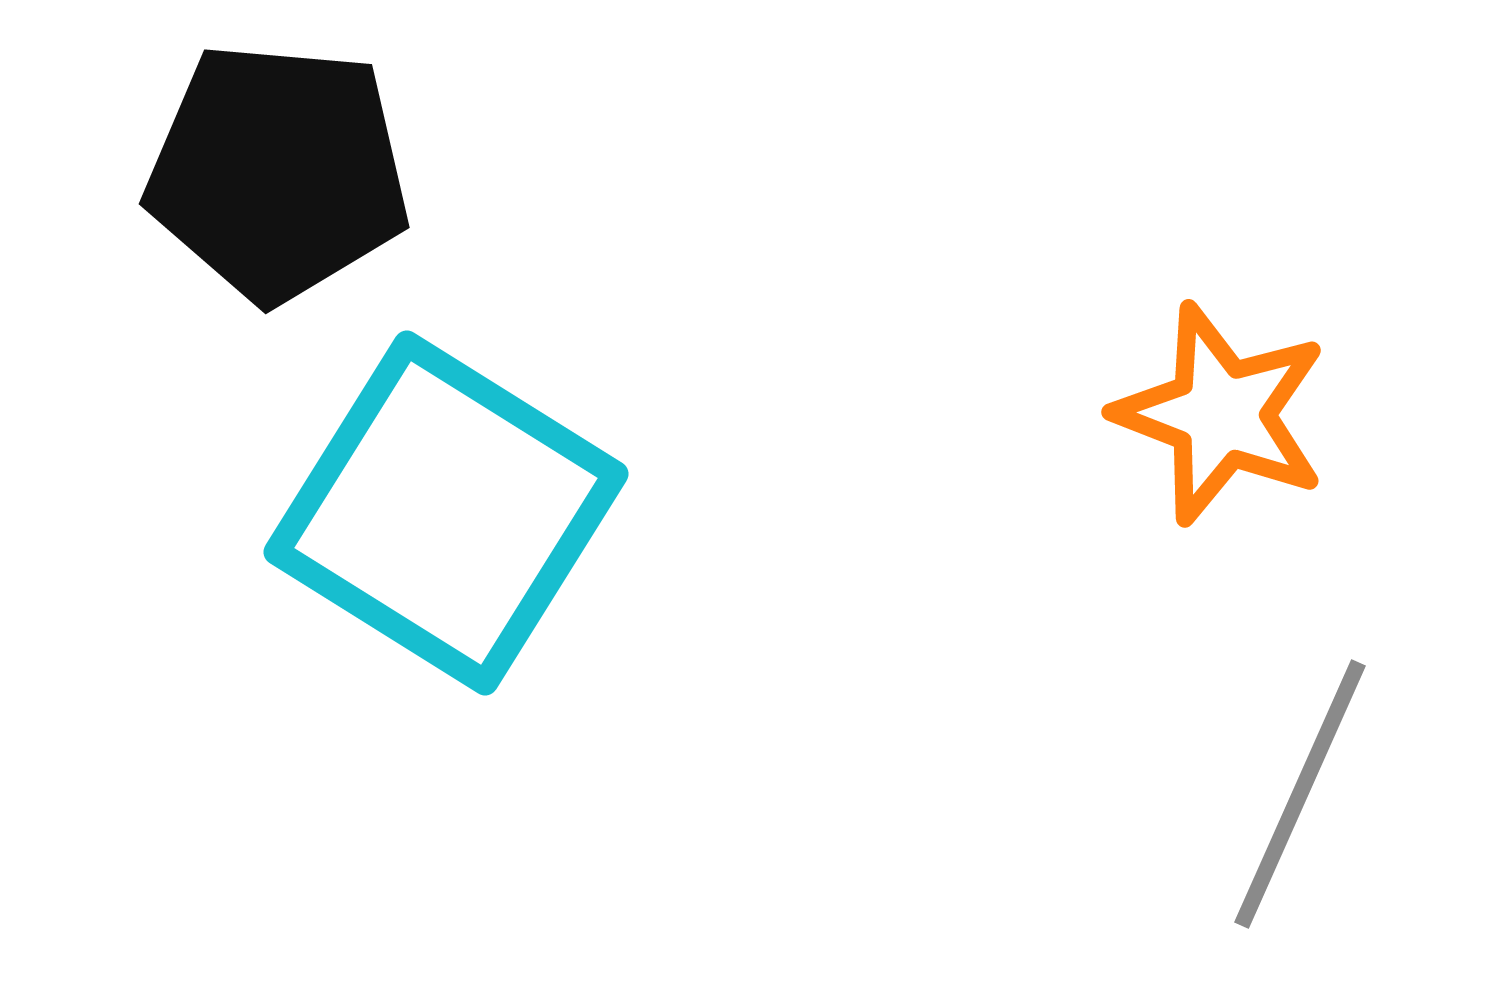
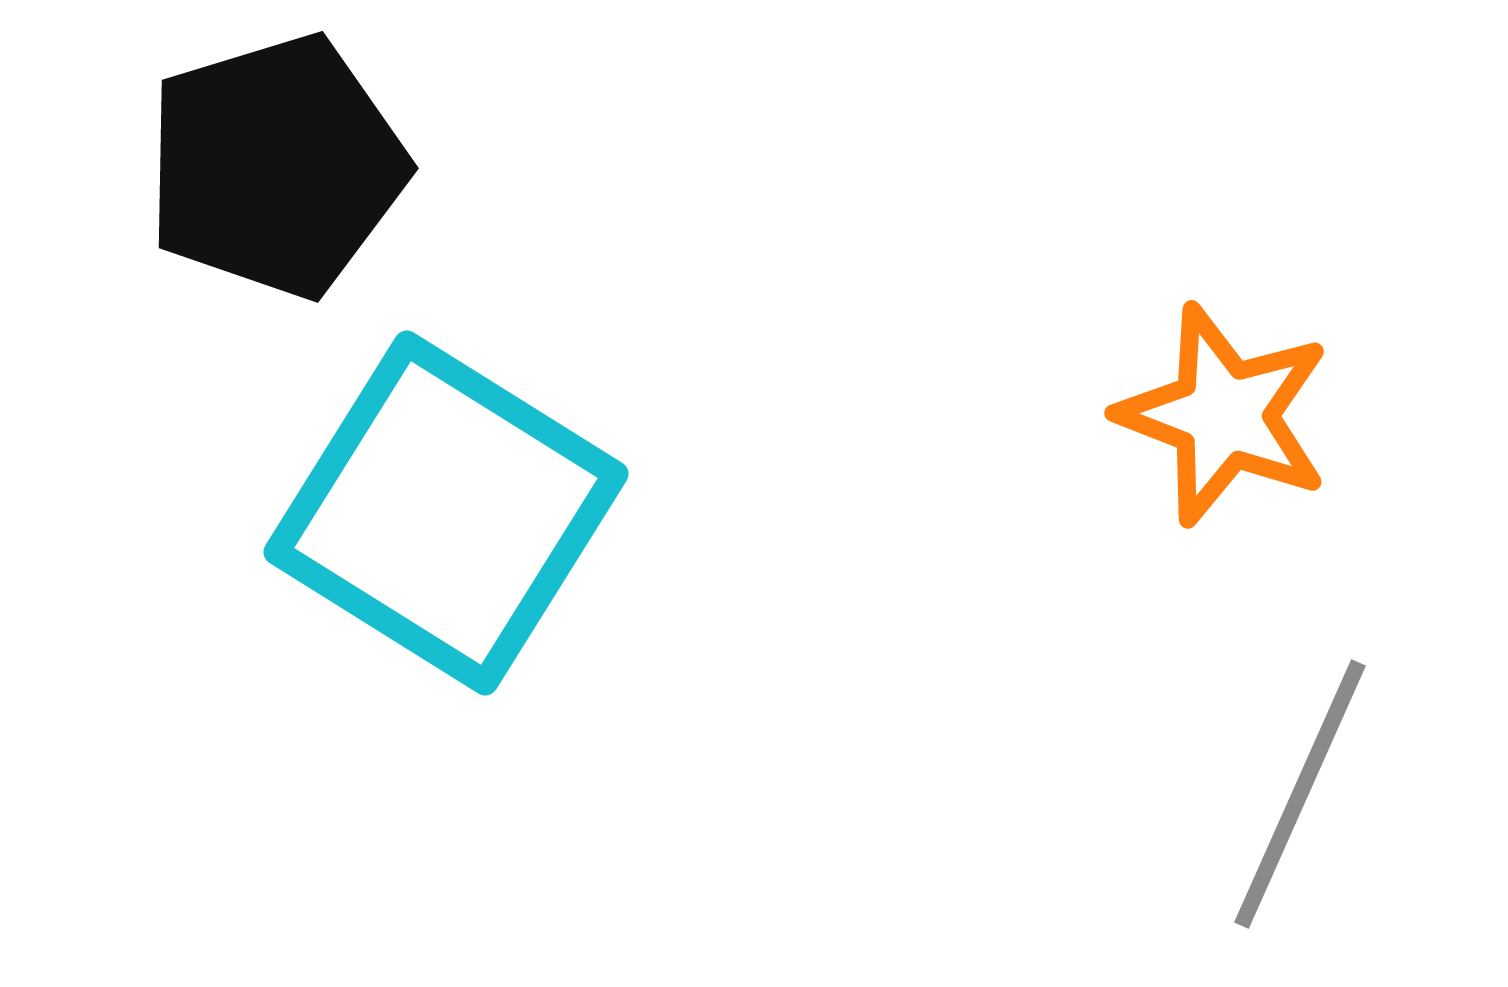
black pentagon: moved 2 px left, 6 px up; rotated 22 degrees counterclockwise
orange star: moved 3 px right, 1 px down
